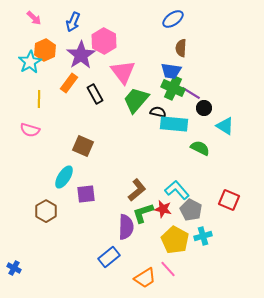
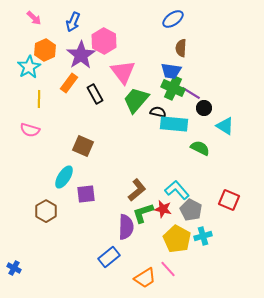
cyan star: moved 1 px left, 5 px down
yellow pentagon: moved 2 px right, 1 px up
